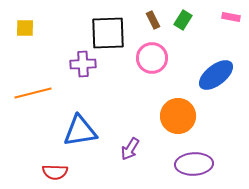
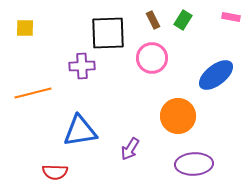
purple cross: moved 1 px left, 2 px down
